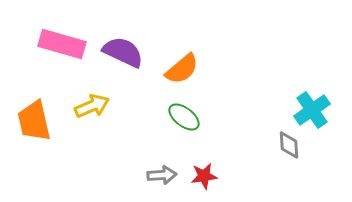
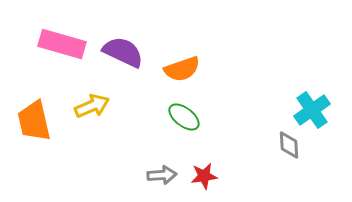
orange semicircle: rotated 21 degrees clockwise
